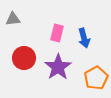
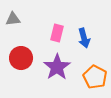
red circle: moved 3 px left
purple star: moved 1 px left
orange pentagon: moved 1 px left, 1 px up; rotated 15 degrees counterclockwise
